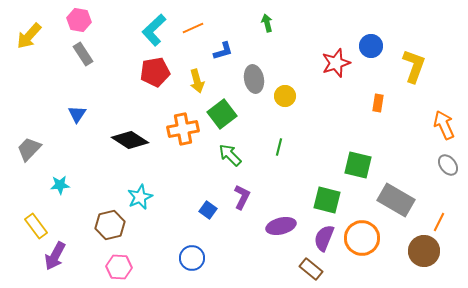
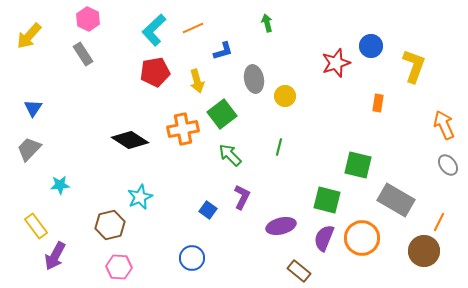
pink hexagon at (79, 20): moved 9 px right, 1 px up; rotated 15 degrees clockwise
blue triangle at (77, 114): moved 44 px left, 6 px up
brown rectangle at (311, 269): moved 12 px left, 2 px down
